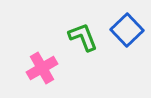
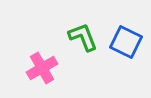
blue square: moved 1 px left, 12 px down; rotated 20 degrees counterclockwise
